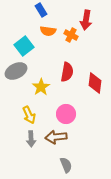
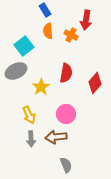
blue rectangle: moved 4 px right
orange semicircle: rotated 77 degrees clockwise
red semicircle: moved 1 px left, 1 px down
red diamond: rotated 35 degrees clockwise
